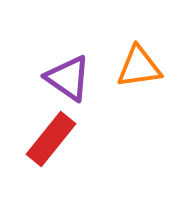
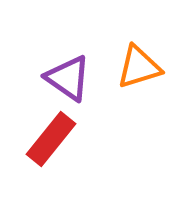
orange triangle: rotated 9 degrees counterclockwise
